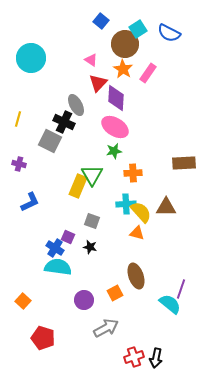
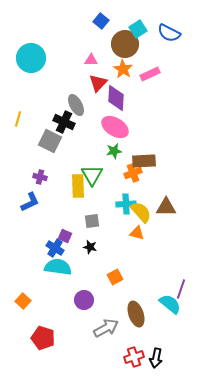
pink triangle at (91, 60): rotated 32 degrees counterclockwise
pink rectangle at (148, 73): moved 2 px right, 1 px down; rotated 30 degrees clockwise
brown rectangle at (184, 163): moved 40 px left, 2 px up
purple cross at (19, 164): moved 21 px right, 13 px down
orange cross at (133, 173): rotated 18 degrees counterclockwise
yellow rectangle at (78, 186): rotated 25 degrees counterclockwise
gray square at (92, 221): rotated 28 degrees counterclockwise
purple square at (68, 237): moved 3 px left, 1 px up
brown ellipse at (136, 276): moved 38 px down
orange square at (115, 293): moved 16 px up
